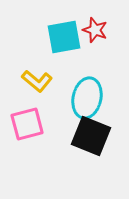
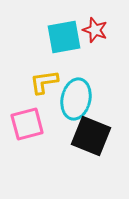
yellow L-shape: moved 7 px right, 1 px down; rotated 132 degrees clockwise
cyan ellipse: moved 11 px left, 1 px down
